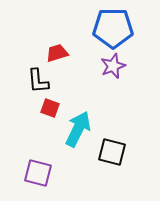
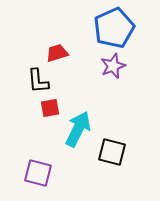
blue pentagon: moved 1 px right; rotated 24 degrees counterclockwise
red square: rotated 30 degrees counterclockwise
